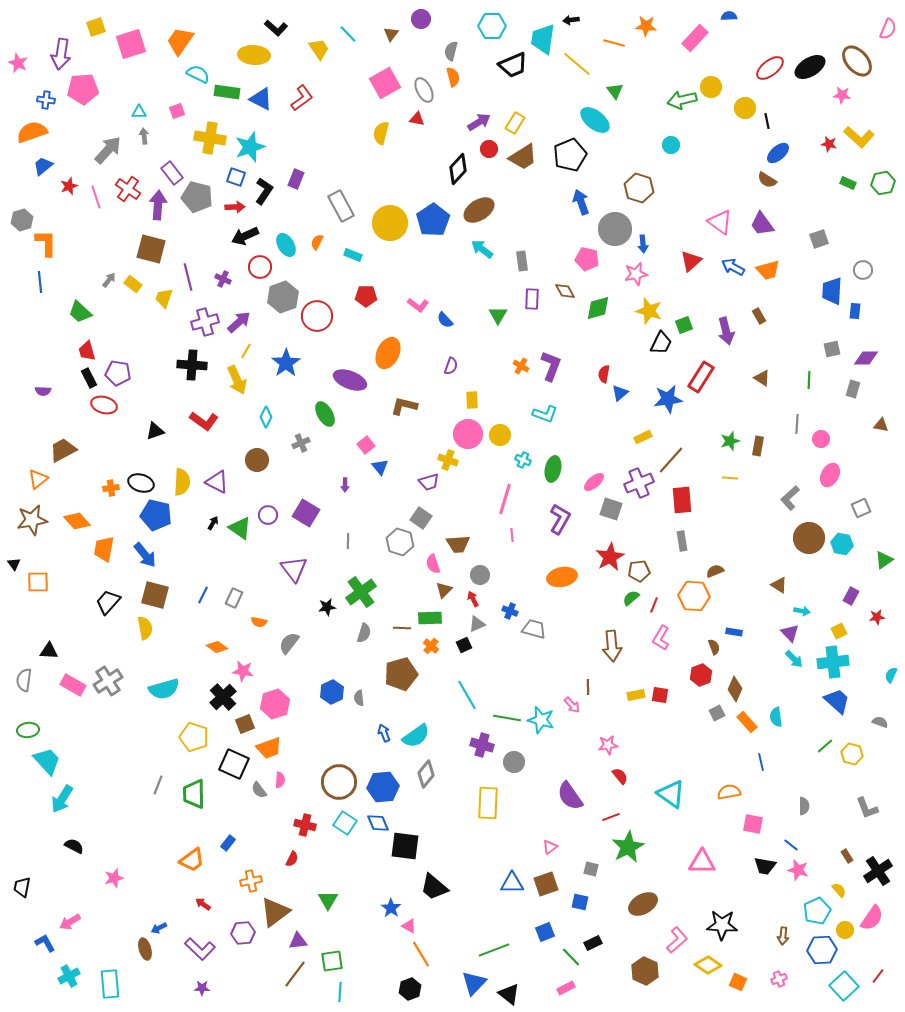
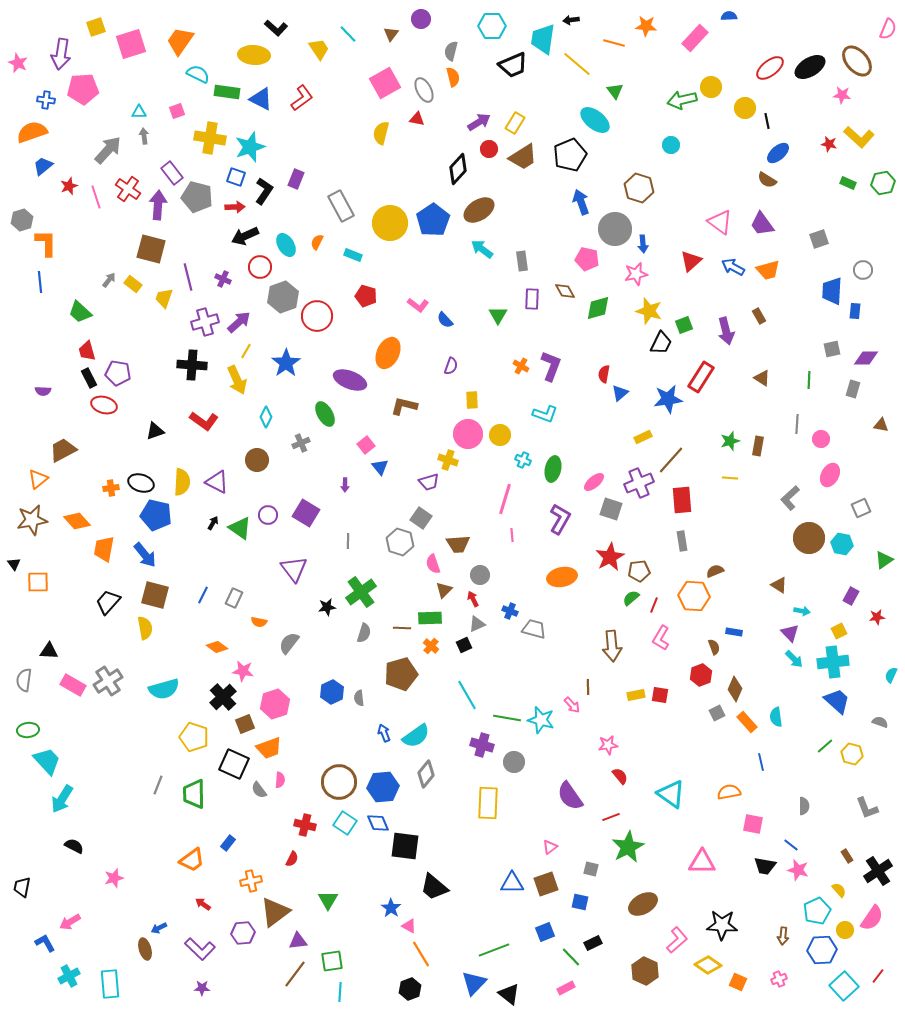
red pentagon at (366, 296): rotated 15 degrees clockwise
